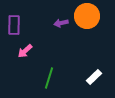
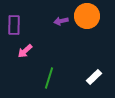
purple arrow: moved 2 px up
